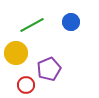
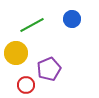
blue circle: moved 1 px right, 3 px up
